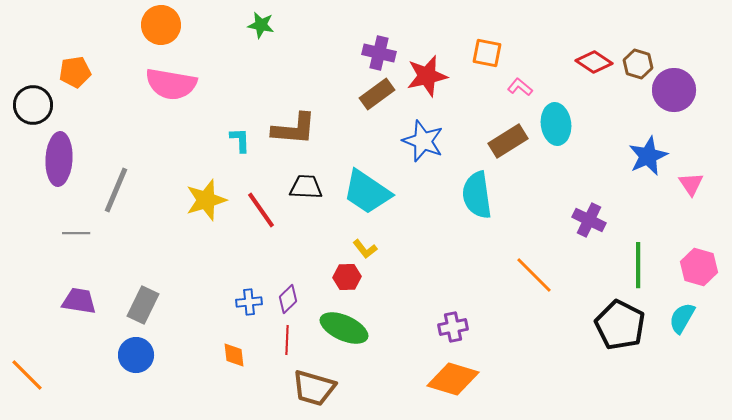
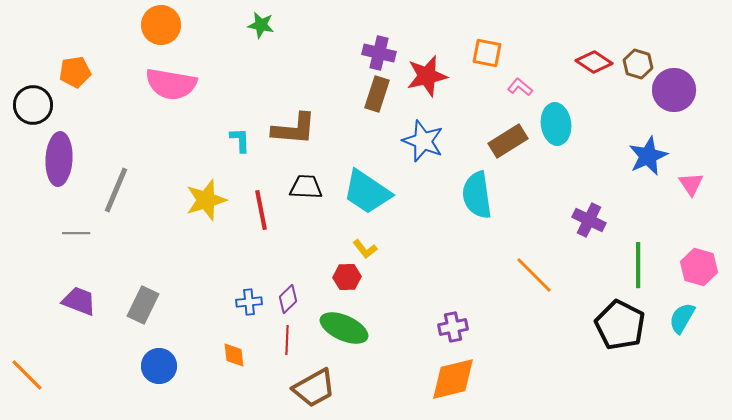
brown rectangle at (377, 94): rotated 36 degrees counterclockwise
red line at (261, 210): rotated 24 degrees clockwise
purple trapezoid at (79, 301): rotated 12 degrees clockwise
blue circle at (136, 355): moved 23 px right, 11 px down
orange diamond at (453, 379): rotated 30 degrees counterclockwise
brown trapezoid at (314, 388): rotated 45 degrees counterclockwise
